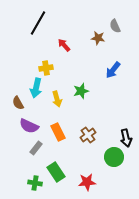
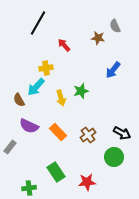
cyan arrow: moved 1 px up; rotated 30 degrees clockwise
yellow arrow: moved 4 px right, 1 px up
brown semicircle: moved 1 px right, 3 px up
orange rectangle: rotated 18 degrees counterclockwise
black arrow: moved 4 px left, 5 px up; rotated 48 degrees counterclockwise
gray rectangle: moved 26 px left, 1 px up
green cross: moved 6 px left, 5 px down; rotated 16 degrees counterclockwise
